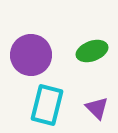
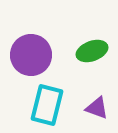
purple triangle: rotated 25 degrees counterclockwise
